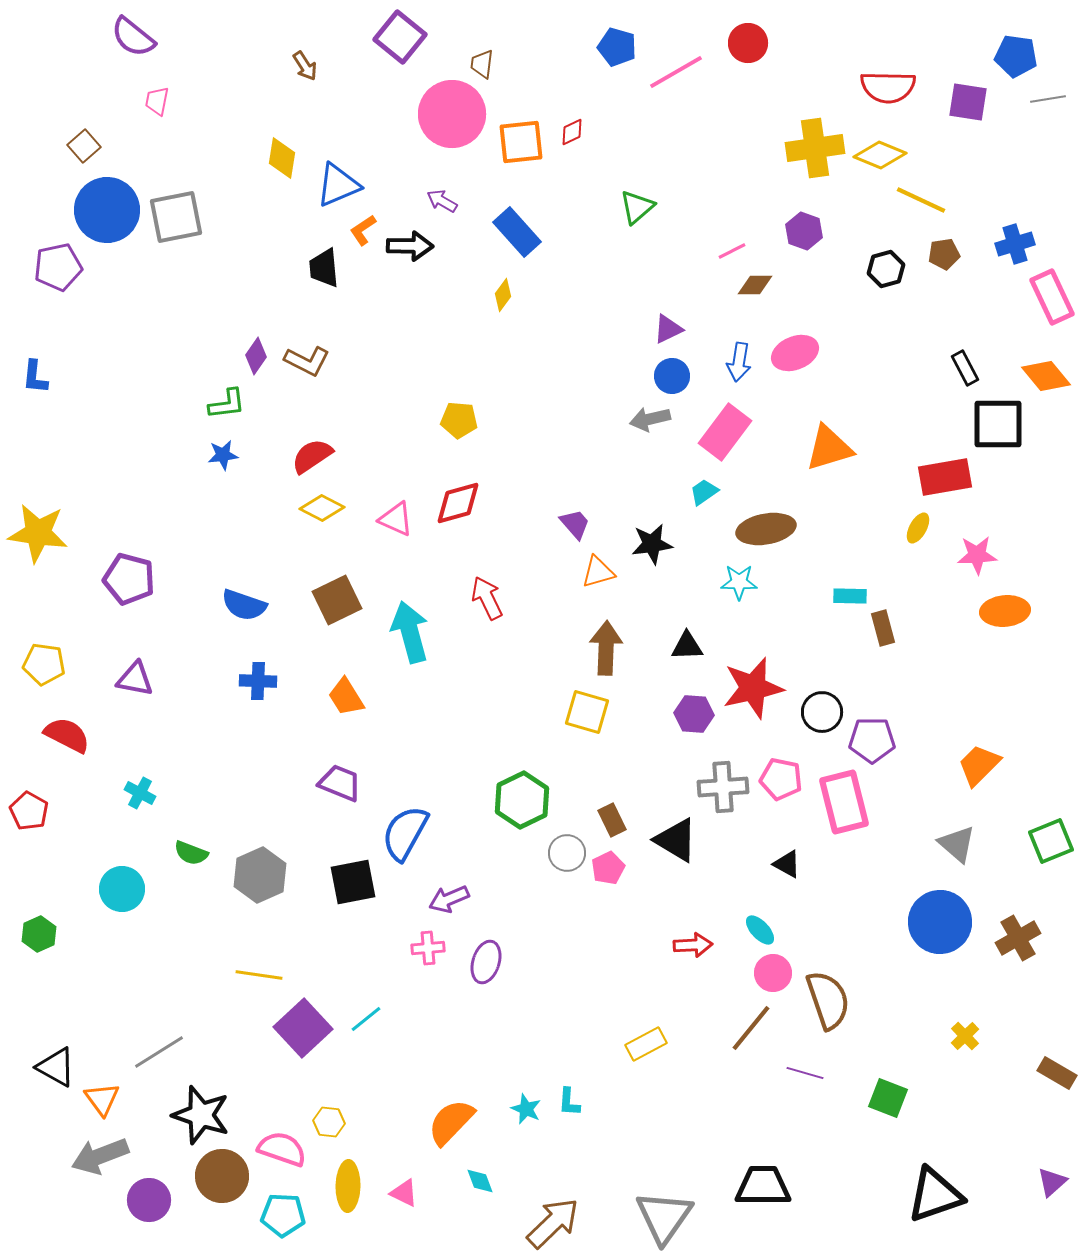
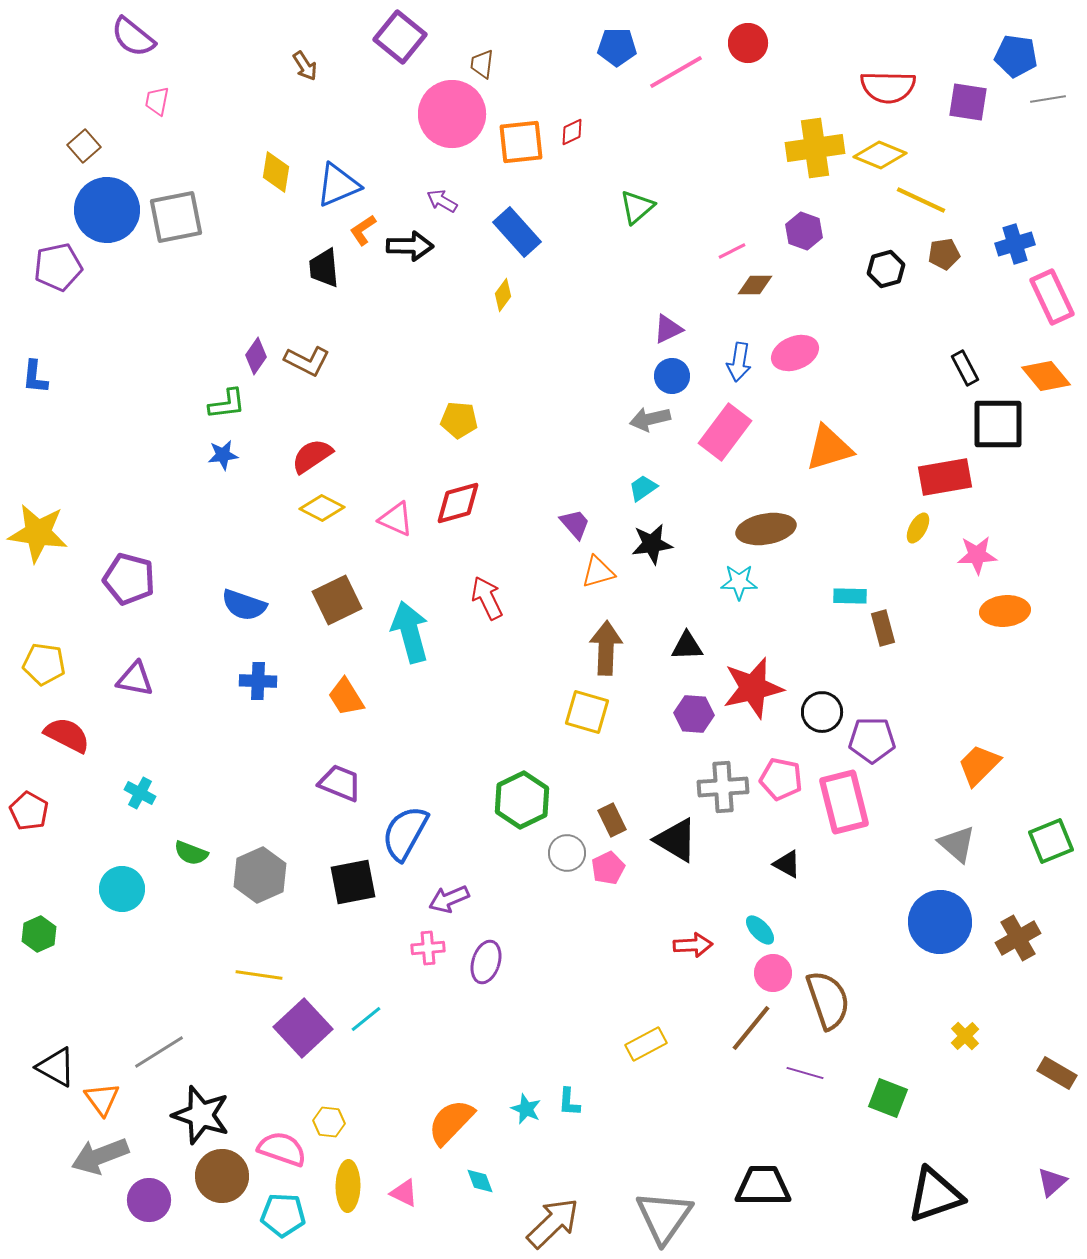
blue pentagon at (617, 47): rotated 15 degrees counterclockwise
yellow diamond at (282, 158): moved 6 px left, 14 px down
cyan trapezoid at (704, 492): moved 61 px left, 4 px up
